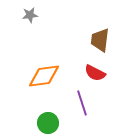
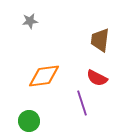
gray star: moved 6 px down
red semicircle: moved 2 px right, 5 px down
green circle: moved 19 px left, 2 px up
